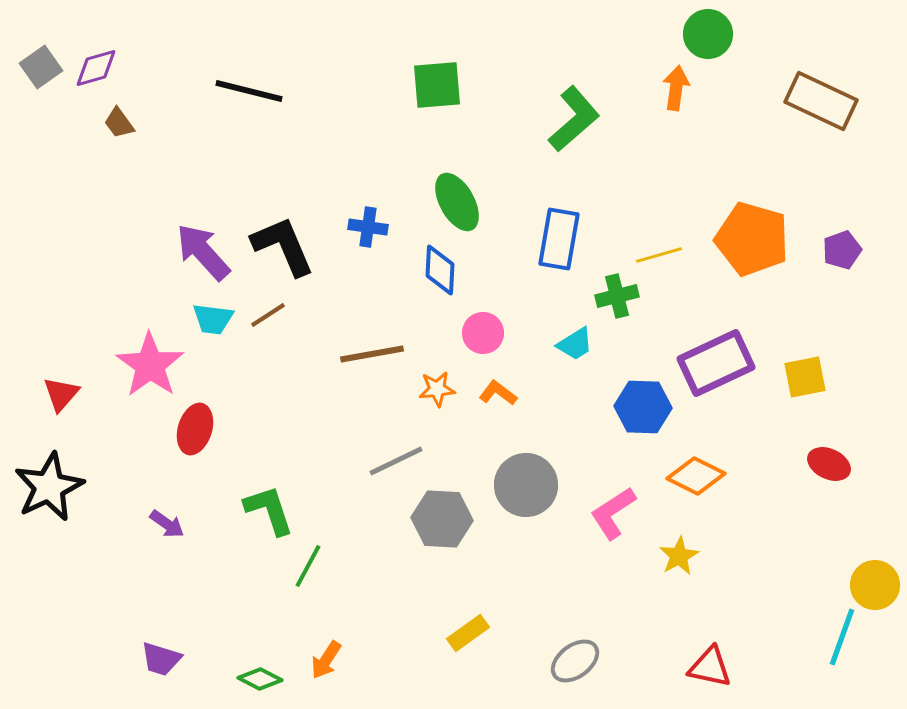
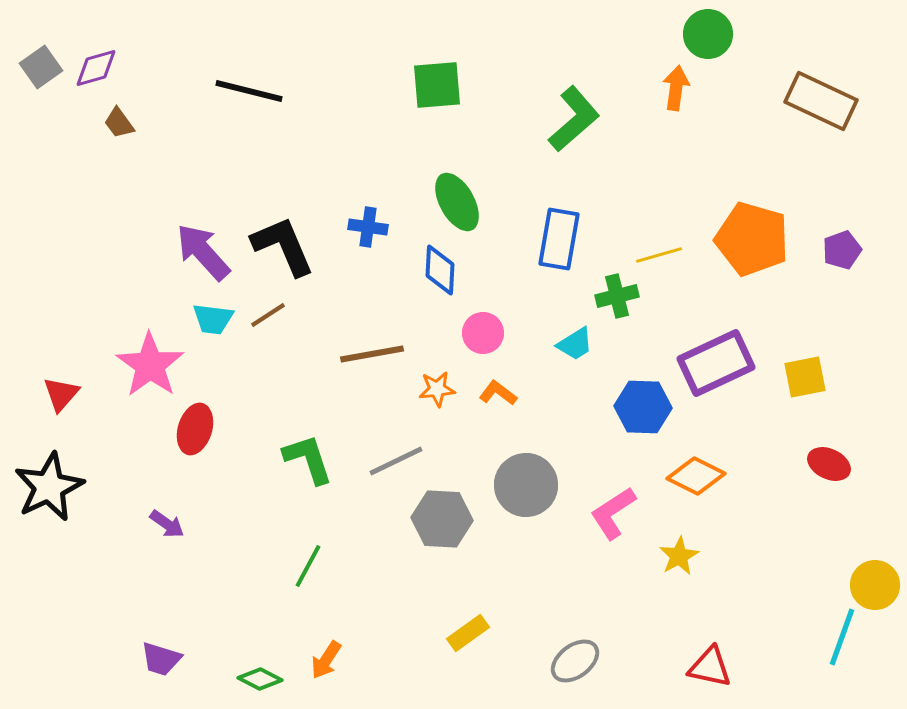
green L-shape at (269, 510): moved 39 px right, 51 px up
